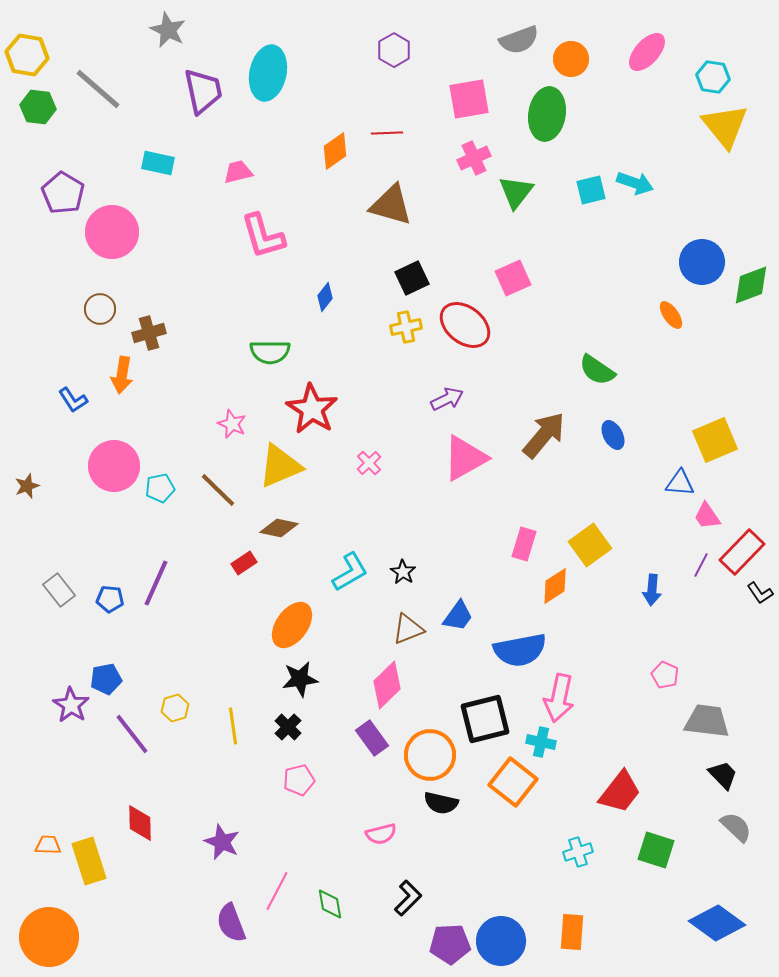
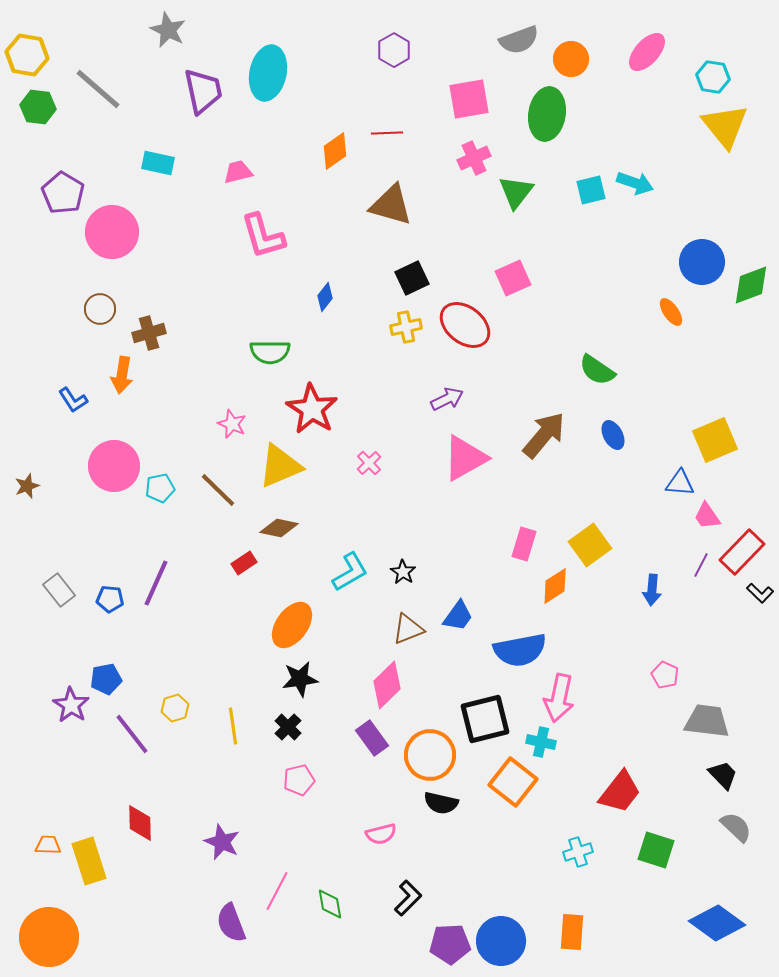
orange ellipse at (671, 315): moved 3 px up
black L-shape at (760, 593): rotated 12 degrees counterclockwise
